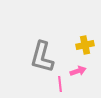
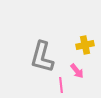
pink arrow: moved 1 px left; rotated 70 degrees clockwise
pink line: moved 1 px right, 1 px down
